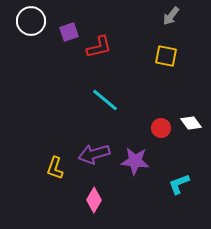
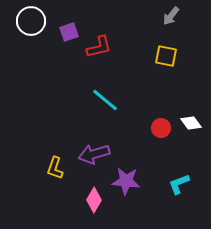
purple star: moved 9 px left, 20 px down
